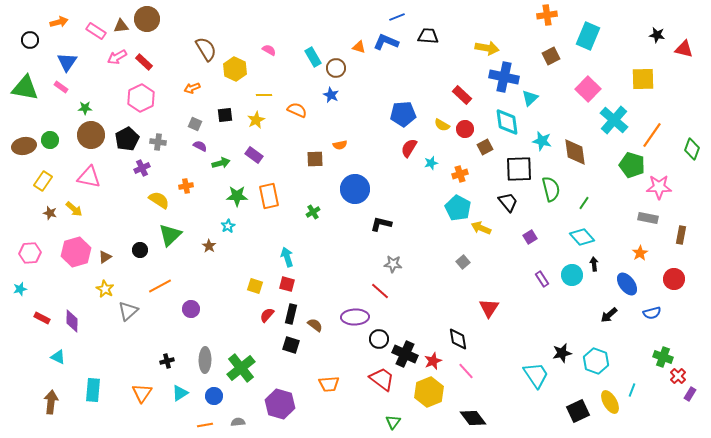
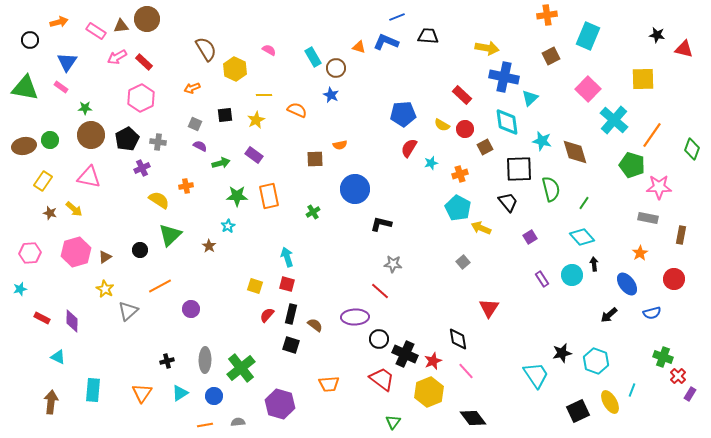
brown diamond at (575, 152): rotated 8 degrees counterclockwise
